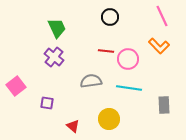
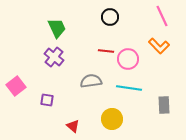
purple square: moved 3 px up
yellow circle: moved 3 px right
